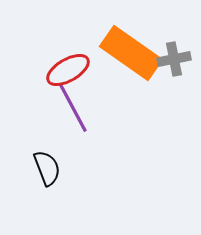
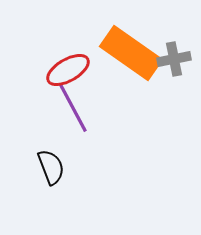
black semicircle: moved 4 px right, 1 px up
